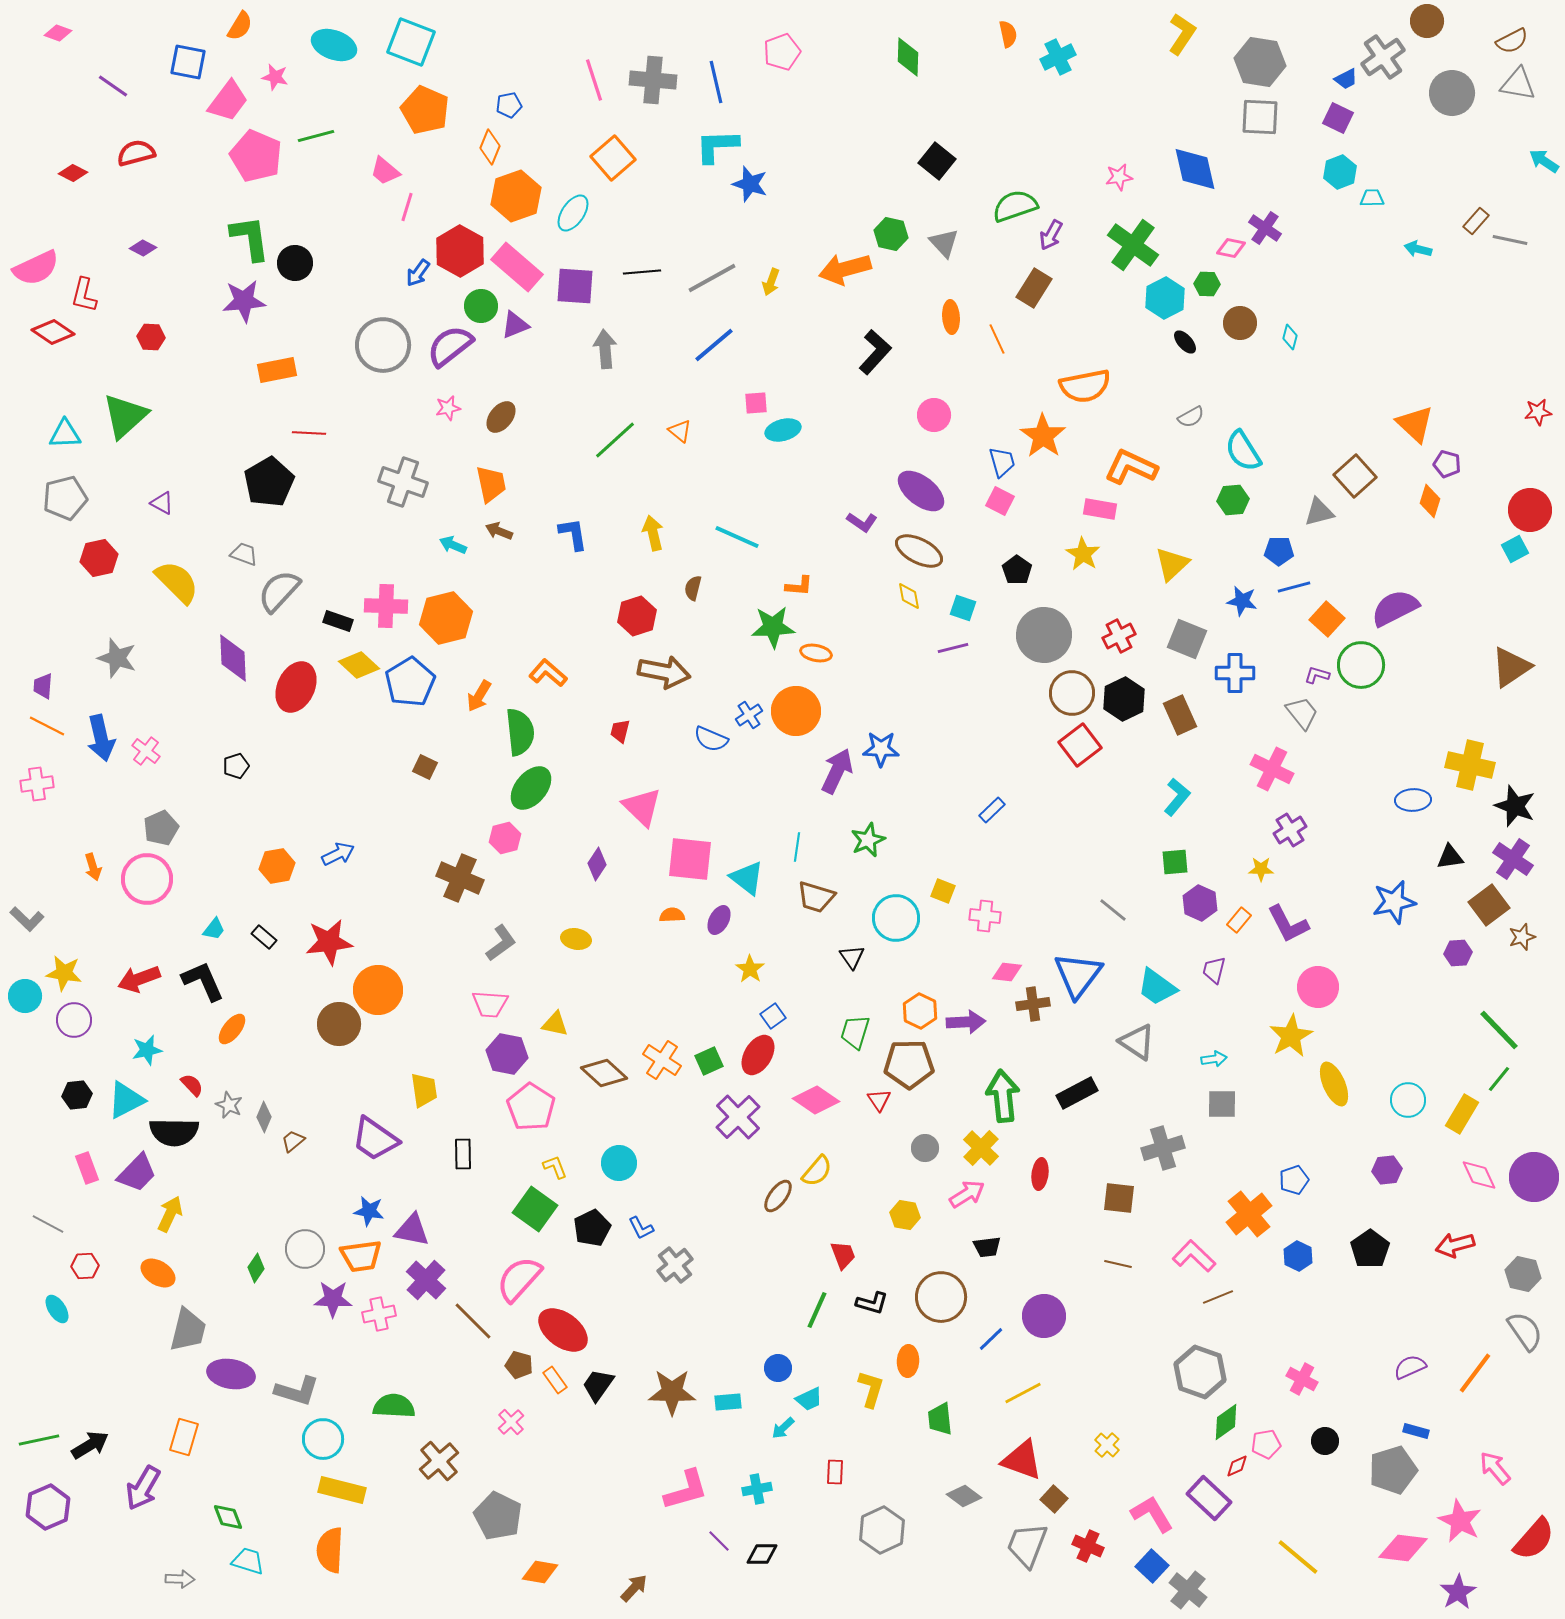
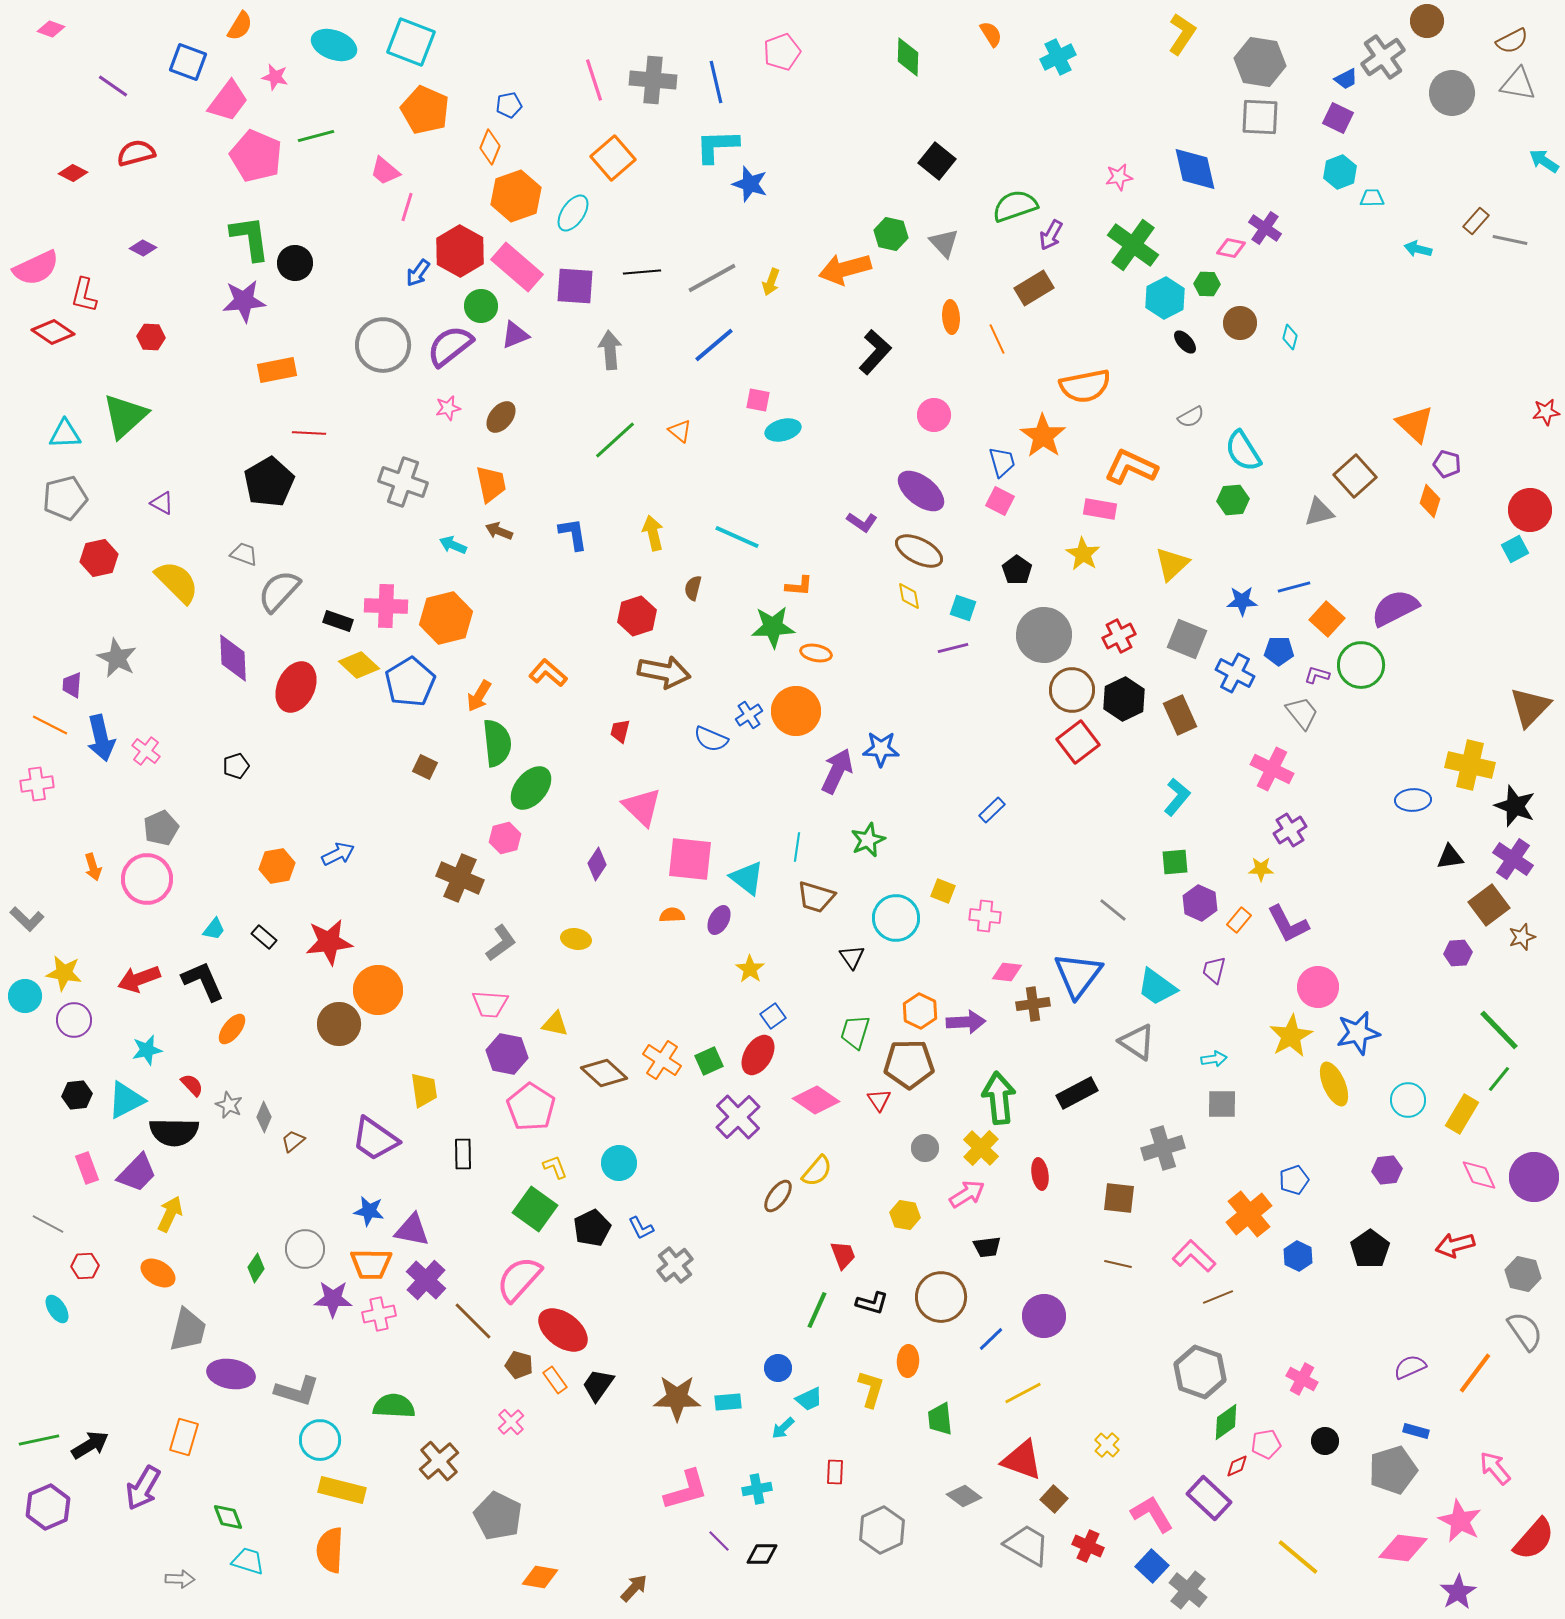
pink diamond at (58, 33): moved 7 px left, 4 px up
orange semicircle at (1008, 34): moved 17 px left; rotated 20 degrees counterclockwise
blue square at (188, 62): rotated 9 degrees clockwise
brown rectangle at (1034, 288): rotated 27 degrees clockwise
purple triangle at (515, 325): moved 10 px down
gray arrow at (605, 349): moved 5 px right, 1 px down
pink square at (756, 403): moved 2 px right, 3 px up; rotated 15 degrees clockwise
red star at (1538, 412): moved 8 px right
blue pentagon at (1279, 551): moved 100 px down
blue star at (1242, 601): rotated 12 degrees counterclockwise
gray star at (117, 658): rotated 9 degrees clockwise
brown triangle at (1511, 667): moved 19 px right, 40 px down; rotated 12 degrees counterclockwise
blue cross at (1235, 673): rotated 27 degrees clockwise
purple trapezoid at (43, 686): moved 29 px right, 1 px up
brown circle at (1072, 693): moved 3 px up
orange line at (47, 726): moved 3 px right, 1 px up
green semicircle at (520, 732): moved 23 px left, 11 px down
red square at (1080, 745): moved 2 px left, 3 px up
blue star at (1394, 902): moved 36 px left, 131 px down
green arrow at (1003, 1096): moved 4 px left, 2 px down
red ellipse at (1040, 1174): rotated 16 degrees counterclockwise
orange trapezoid at (361, 1256): moved 10 px right, 8 px down; rotated 9 degrees clockwise
brown star at (672, 1392): moved 5 px right, 6 px down
cyan circle at (323, 1439): moved 3 px left, 1 px down
gray trapezoid at (1027, 1545): rotated 99 degrees clockwise
orange diamond at (540, 1572): moved 5 px down
